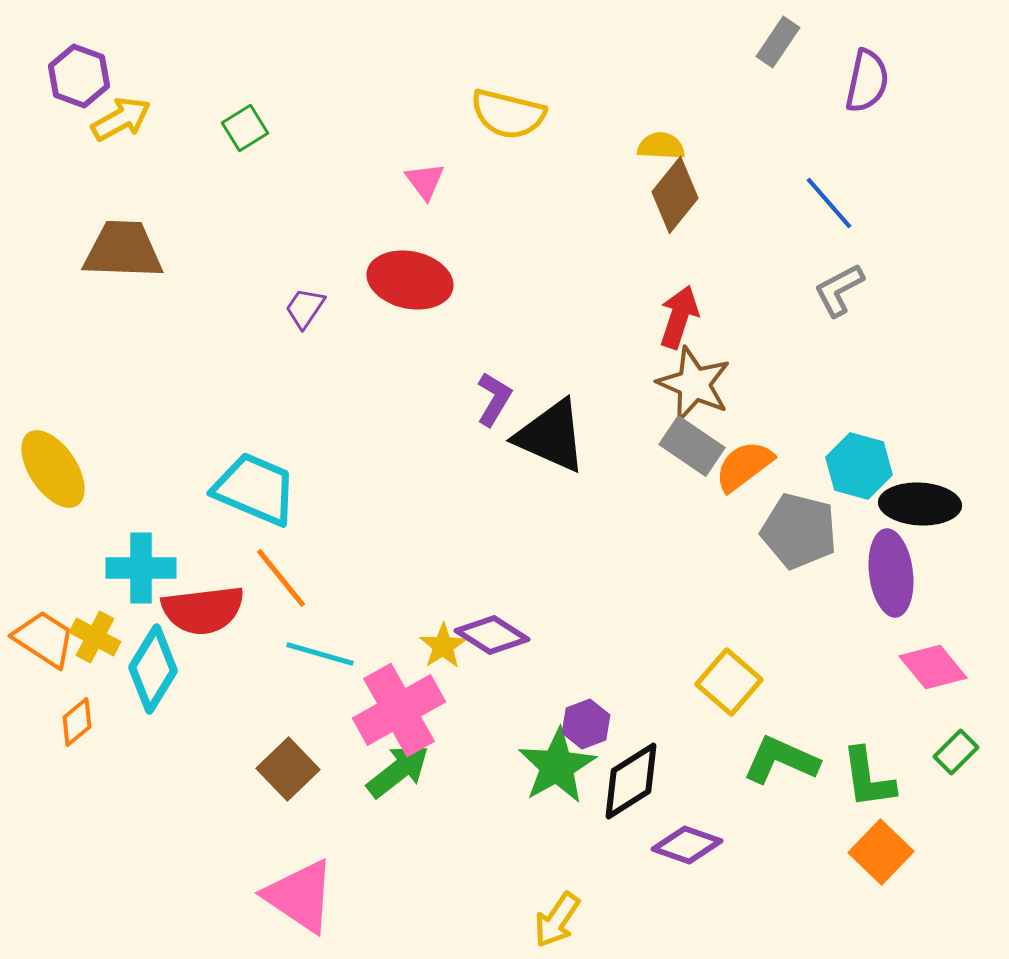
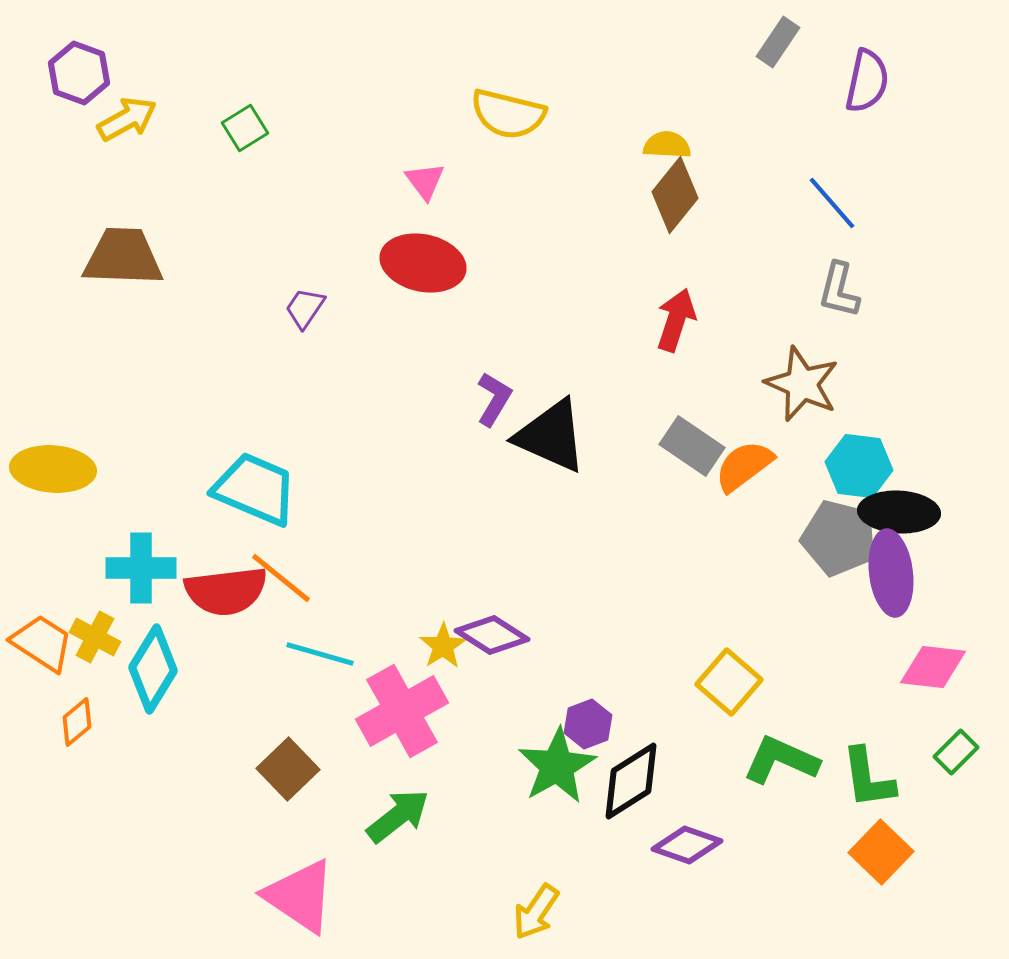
purple hexagon at (79, 76): moved 3 px up
yellow arrow at (121, 119): moved 6 px right
yellow semicircle at (661, 146): moved 6 px right, 1 px up
blue line at (829, 203): moved 3 px right
brown trapezoid at (123, 250): moved 7 px down
red ellipse at (410, 280): moved 13 px right, 17 px up
gray L-shape at (839, 290): rotated 48 degrees counterclockwise
red arrow at (679, 317): moved 3 px left, 3 px down
brown star at (694, 384): moved 108 px right
cyan hexagon at (859, 466): rotated 8 degrees counterclockwise
yellow ellipse at (53, 469): rotated 52 degrees counterclockwise
black ellipse at (920, 504): moved 21 px left, 8 px down
gray pentagon at (799, 531): moved 40 px right, 7 px down
orange line at (281, 578): rotated 12 degrees counterclockwise
red semicircle at (203, 610): moved 23 px right, 19 px up
orange trapezoid at (44, 639): moved 2 px left, 4 px down
pink diamond at (933, 667): rotated 44 degrees counterclockwise
pink cross at (399, 710): moved 3 px right, 1 px down
purple hexagon at (586, 724): moved 2 px right
green arrow at (398, 771): moved 45 px down
yellow arrow at (557, 920): moved 21 px left, 8 px up
